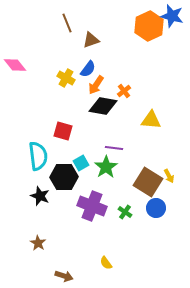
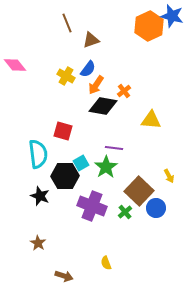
yellow cross: moved 2 px up
cyan semicircle: moved 2 px up
black hexagon: moved 1 px right, 1 px up
brown square: moved 9 px left, 9 px down; rotated 12 degrees clockwise
green cross: rotated 16 degrees clockwise
yellow semicircle: rotated 16 degrees clockwise
